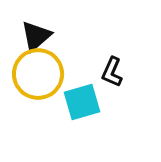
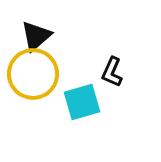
yellow circle: moved 5 px left
